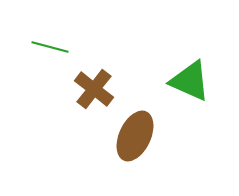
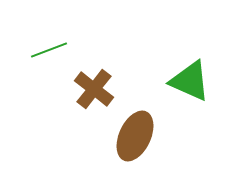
green line: moved 1 px left, 3 px down; rotated 36 degrees counterclockwise
